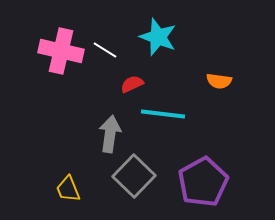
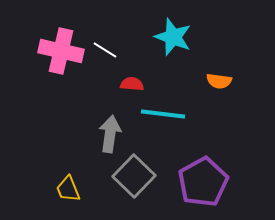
cyan star: moved 15 px right
red semicircle: rotated 30 degrees clockwise
